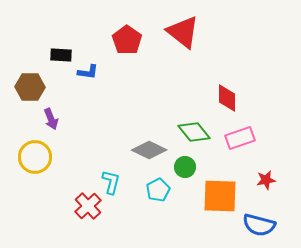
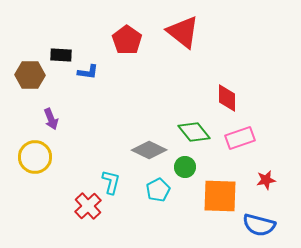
brown hexagon: moved 12 px up
